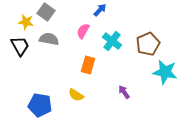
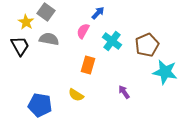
blue arrow: moved 2 px left, 3 px down
yellow star: rotated 21 degrees clockwise
brown pentagon: moved 1 px left, 1 px down
